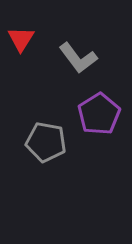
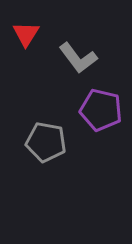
red triangle: moved 5 px right, 5 px up
purple pentagon: moved 2 px right, 4 px up; rotated 27 degrees counterclockwise
